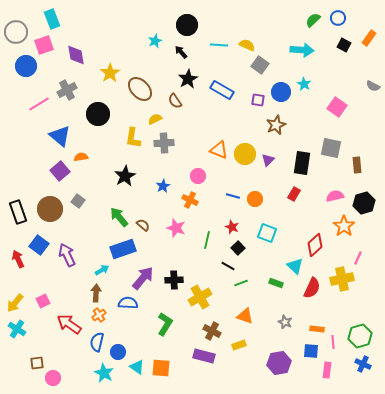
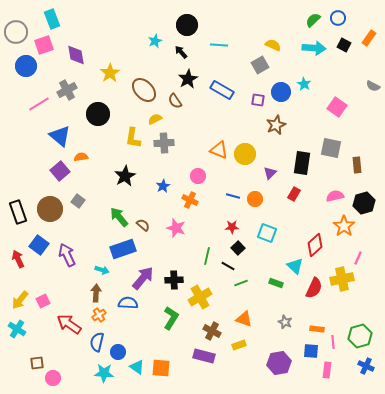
yellow semicircle at (247, 45): moved 26 px right
cyan arrow at (302, 50): moved 12 px right, 2 px up
gray square at (260, 65): rotated 24 degrees clockwise
brown ellipse at (140, 89): moved 4 px right, 1 px down
purple triangle at (268, 160): moved 2 px right, 13 px down
red star at (232, 227): rotated 24 degrees counterclockwise
green line at (207, 240): moved 16 px down
cyan arrow at (102, 270): rotated 48 degrees clockwise
red semicircle at (312, 288): moved 2 px right
yellow arrow at (15, 303): moved 5 px right, 3 px up
orange triangle at (245, 316): moved 1 px left, 3 px down
green L-shape at (165, 324): moved 6 px right, 6 px up
blue cross at (363, 364): moved 3 px right, 2 px down
cyan star at (104, 373): rotated 24 degrees counterclockwise
